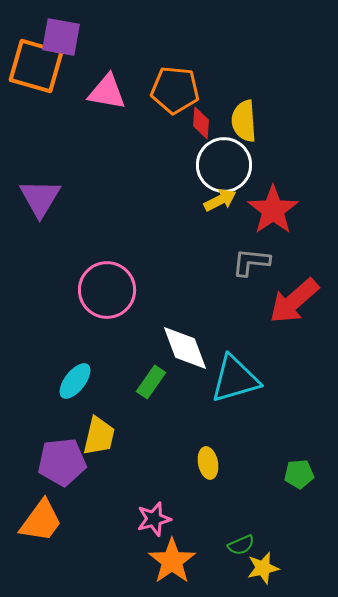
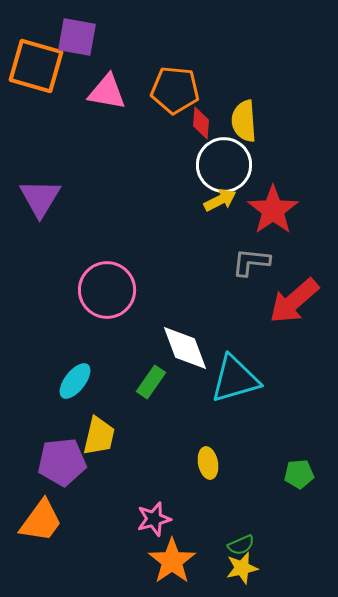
purple square: moved 16 px right
yellow star: moved 21 px left
